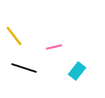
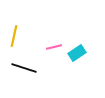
yellow line: rotated 50 degrees clockwise
cyan rectangle: moved 18 px up; rotated 18 degrees clockwise
